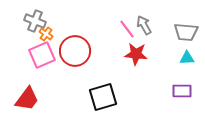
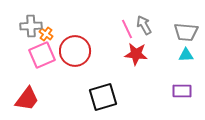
gray cross: moved 4 px left, 5 px down; rotated 25 degrees counterclockwise
pink line: rotated 12 degrees clockwise
cyan triangle: moved 1 px left, 3 px up
